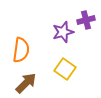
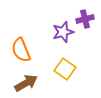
purple cross: moved 1 px left, 1 px up
orange semicircle: rotated 150 degrees clockwise
brown arrow: rotated 15 degrees clockwise
